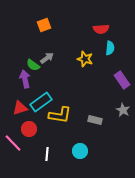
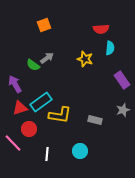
purple arrow: moved 10 px left, 5 px down; rotated 18 degrees counterclockwise
gray star: rotated 24 degrees clockwise
